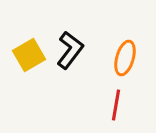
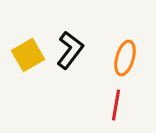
yellow square: moved 1 px left
